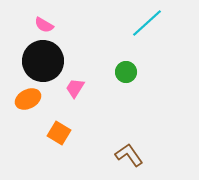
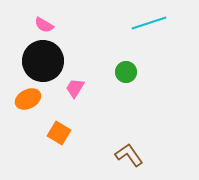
cyan line: moved 2 px right; rotated 24 degrees clockwise
